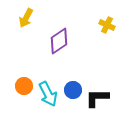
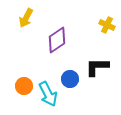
purple diamond: moved 2 px left, 1 px up
blue circle: moved 3 px left, 11 px up
black L-shape: moved 31 px up
